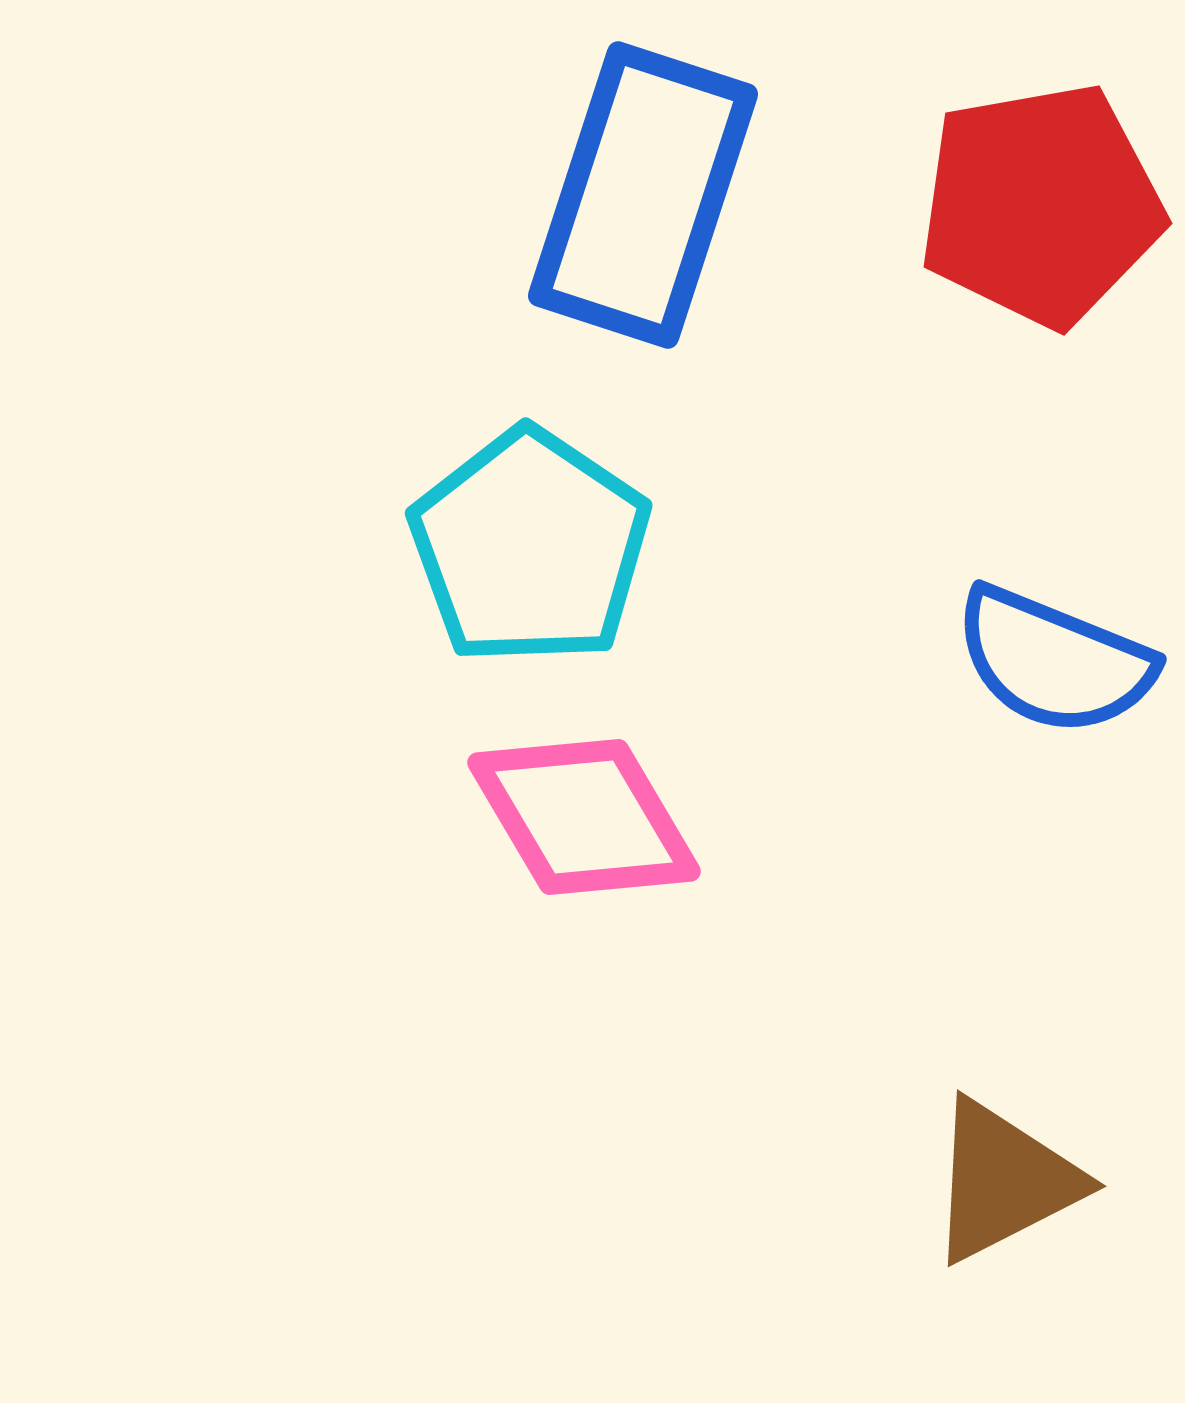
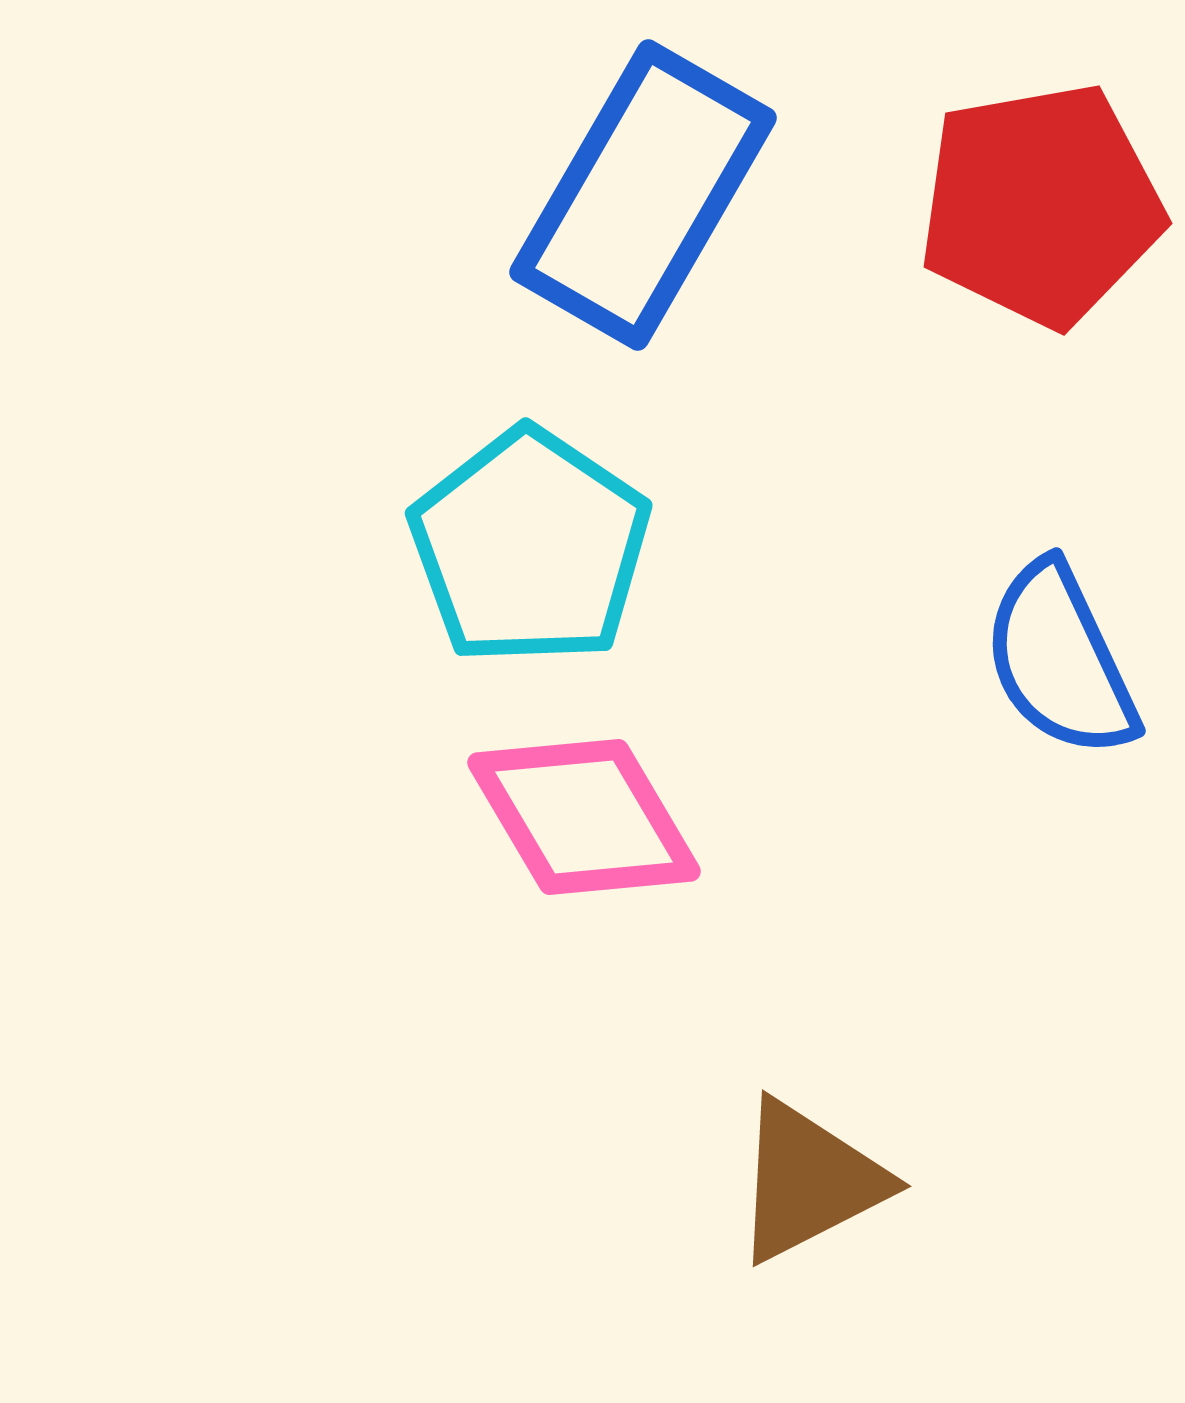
blue rectangle: rotated 12 degrees clockwise
blue semicircle: moved 6 px right, 1 px up; rotated 43 degrees clockwise
brown triangle: moved 195 px left
